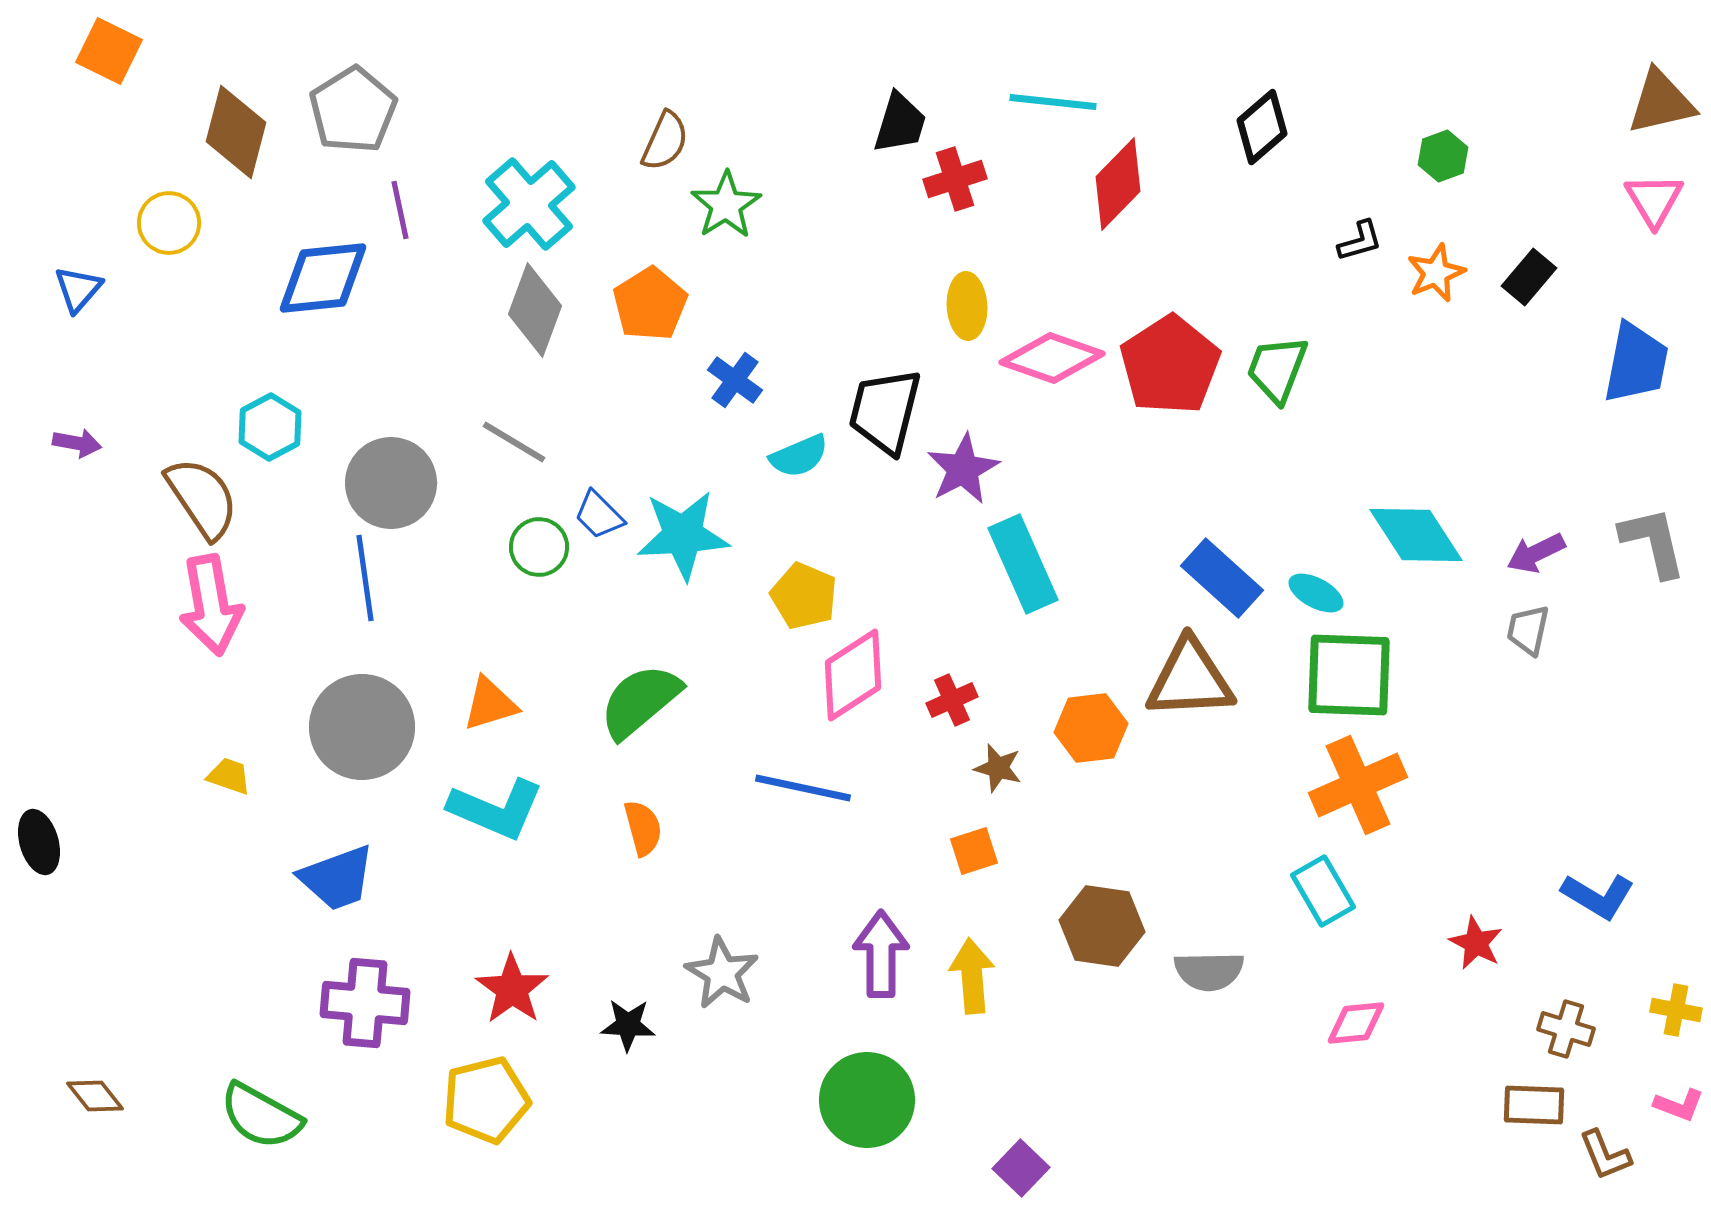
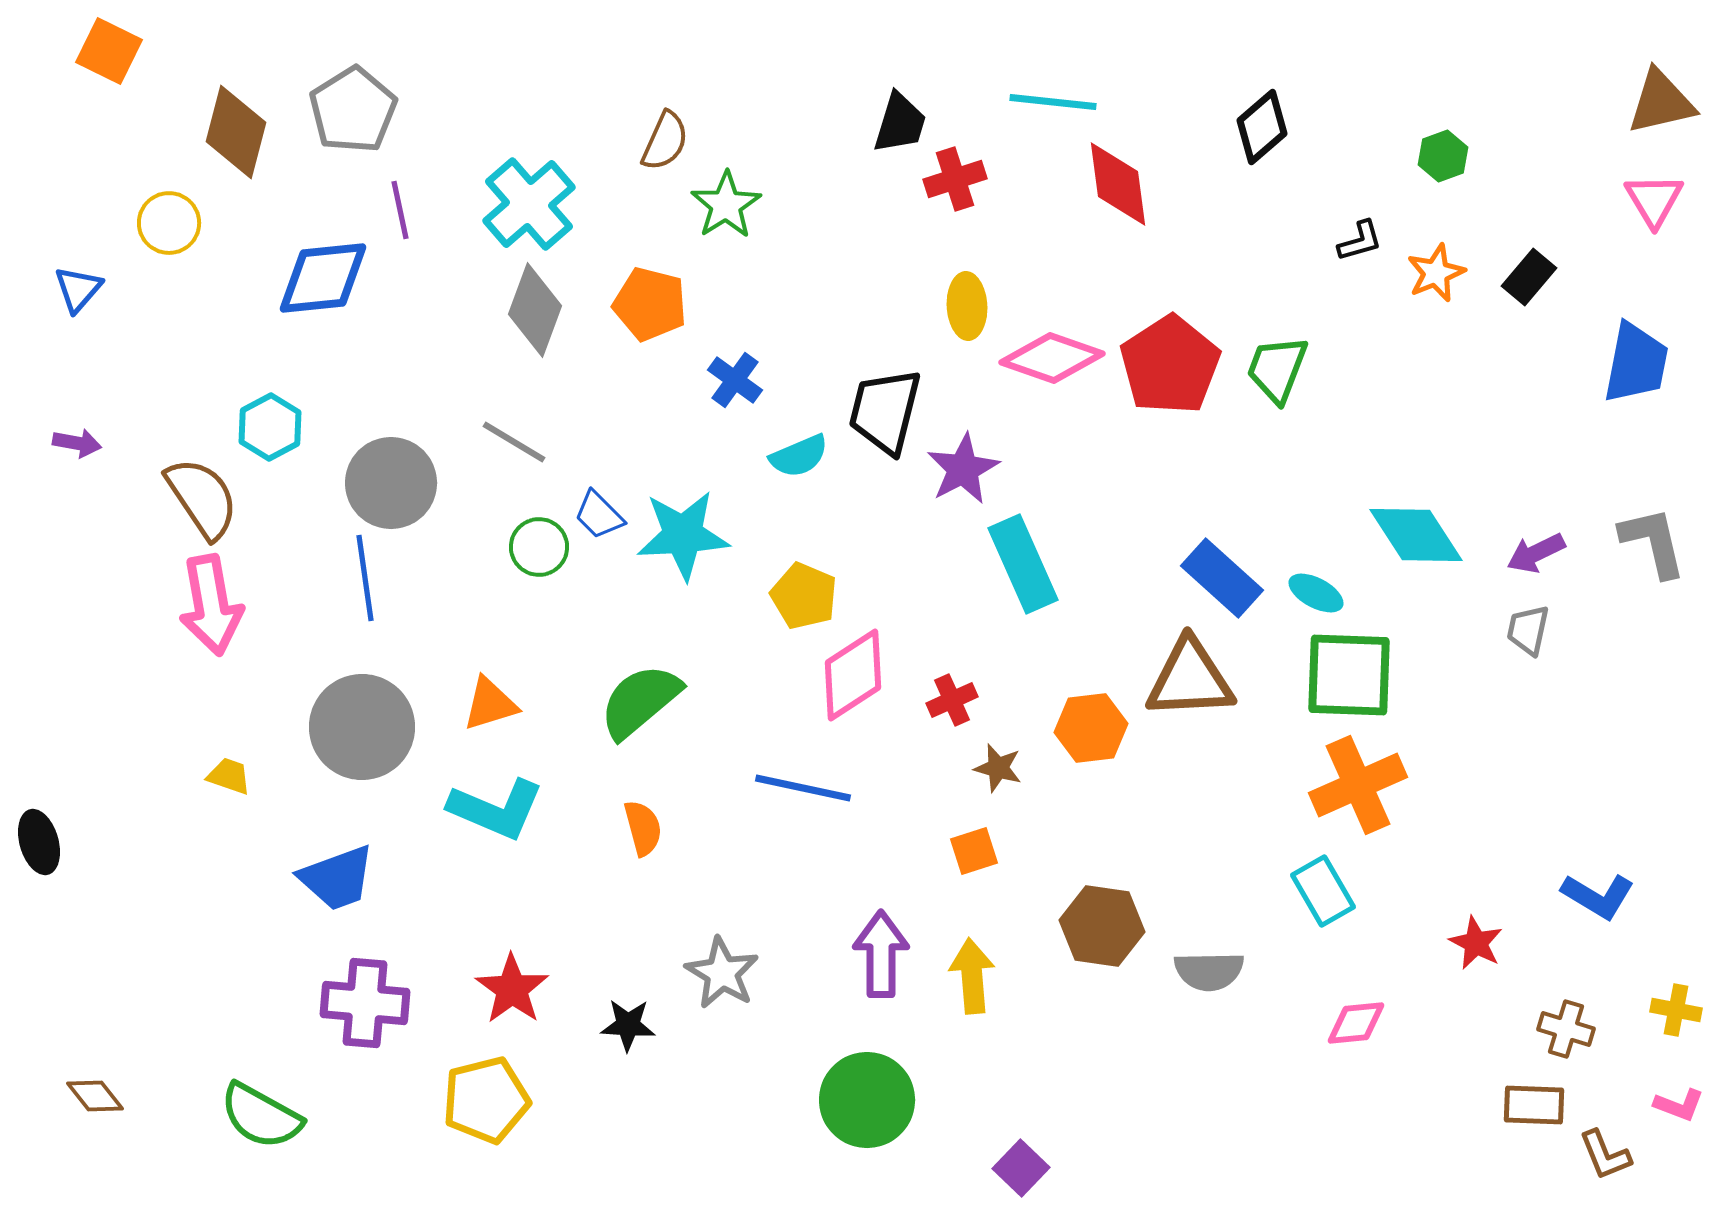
red diamond at (1118, 184): rotated 52 degrees counterclockwise
orange pentagon at (650, 304): rotated 26 degrees counterclockwise
